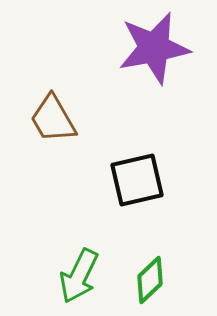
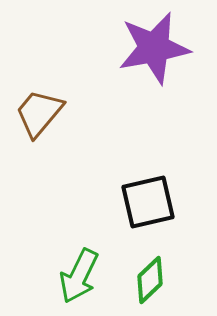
brown trapezoid: moved 14 px left, 6 px up; rotated 70 degrees clockwise
black square: moved 11 px right, 22 px down
